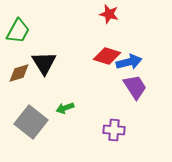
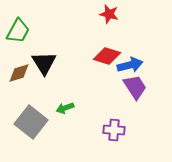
blue arrow: moved 1 px right, 3 px down
